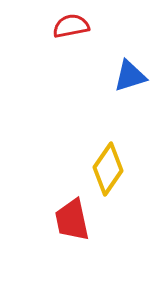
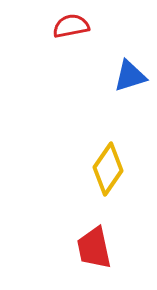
red trapezoid: moved 22 px right, 28 px down
